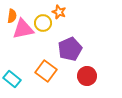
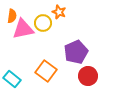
purple pentagon: moved 6 px right, 3 px down
red circle: moved 1 px right
